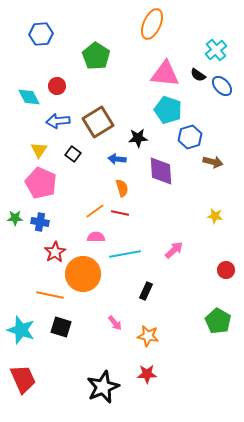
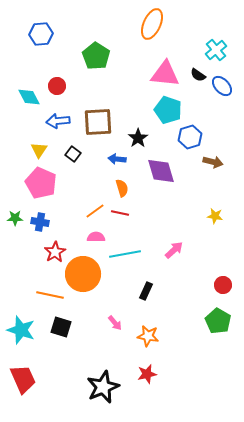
brown square at (98, 122): rotated 28 degrees clockwise
black star at (138, 138): rotated 30 degrees counterclockwise
purple diamond at (161, 171): rotated 12 degrees counterclockwise
red circle at (226, 270): moved 3 px left, 15 px down
red star at (147, 374): rotated 12 degrees counterclockwise
